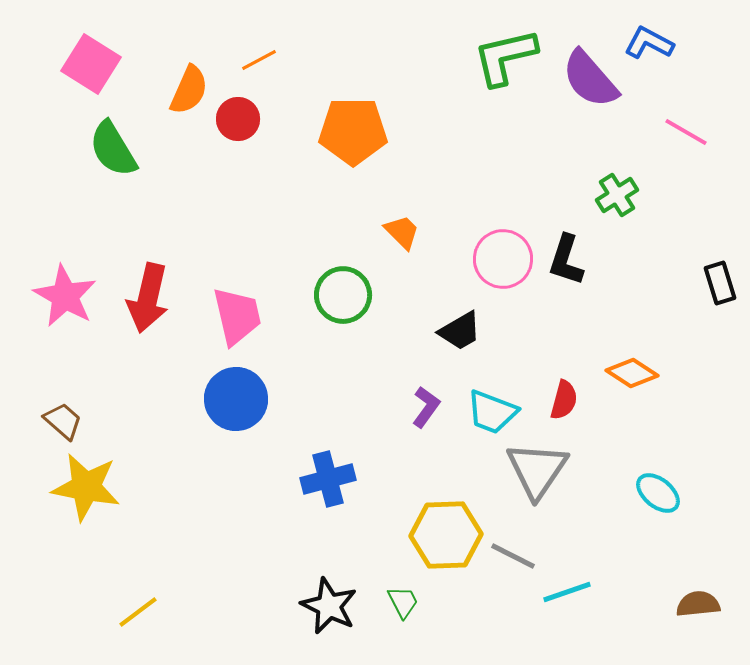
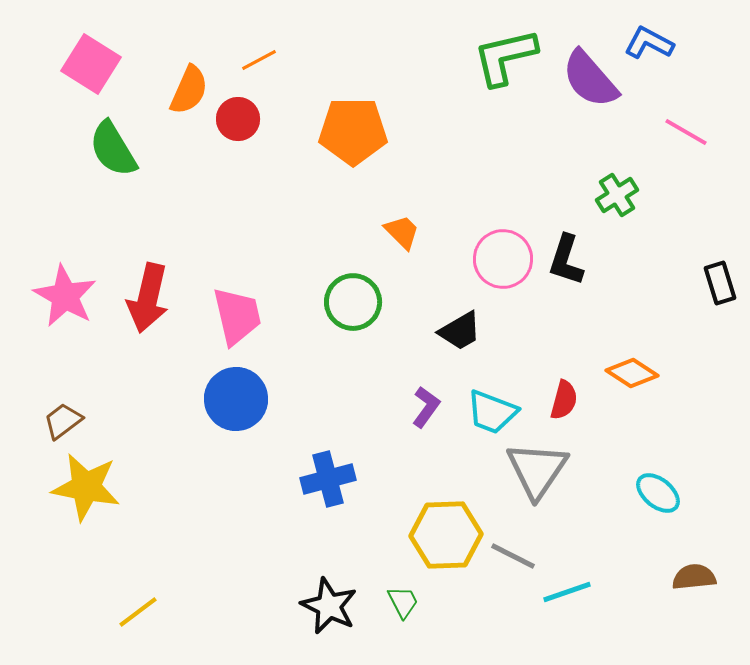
green circle: moved 10 px right, 7 px down
brown trapezoid: rotated 78 degrees counterclockwise
brown semicircle: moved 4 px left, 27 px up
